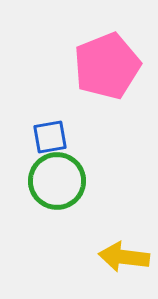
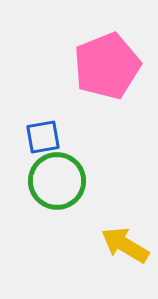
blue square: moved 7 px left
yellow arrow: moved 1 px right, 12 px up; rotated 24 degrees clockwise
